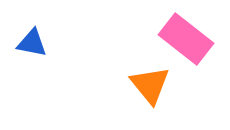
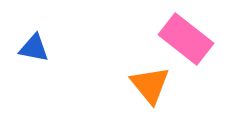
blue triangle: moved 2 px right, 5 px down
